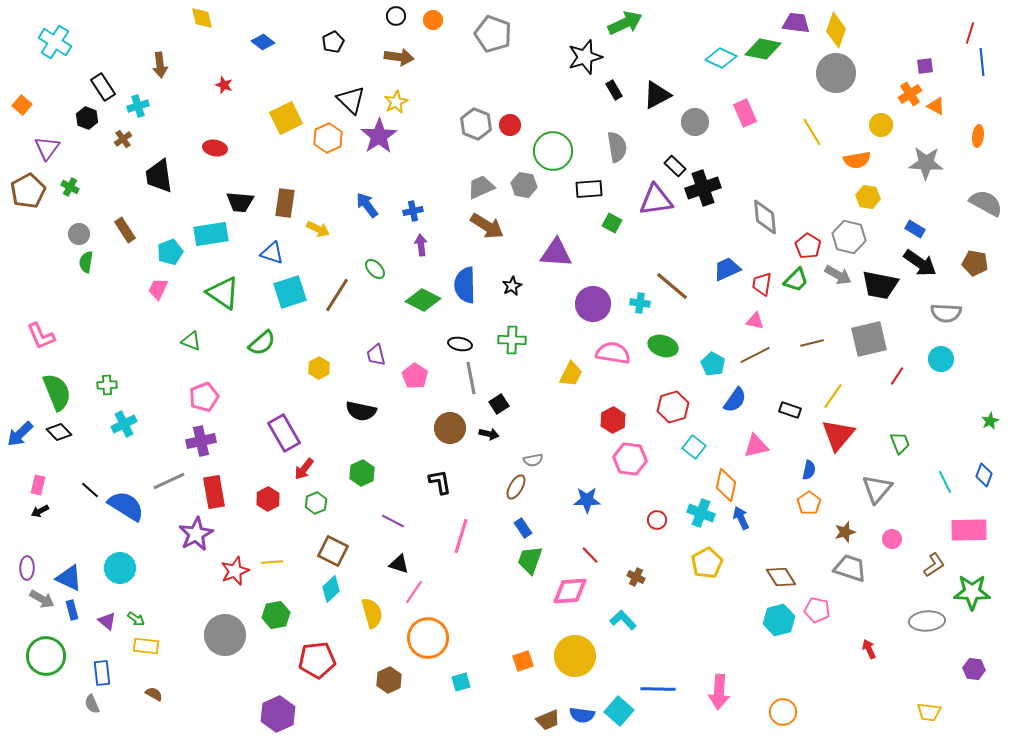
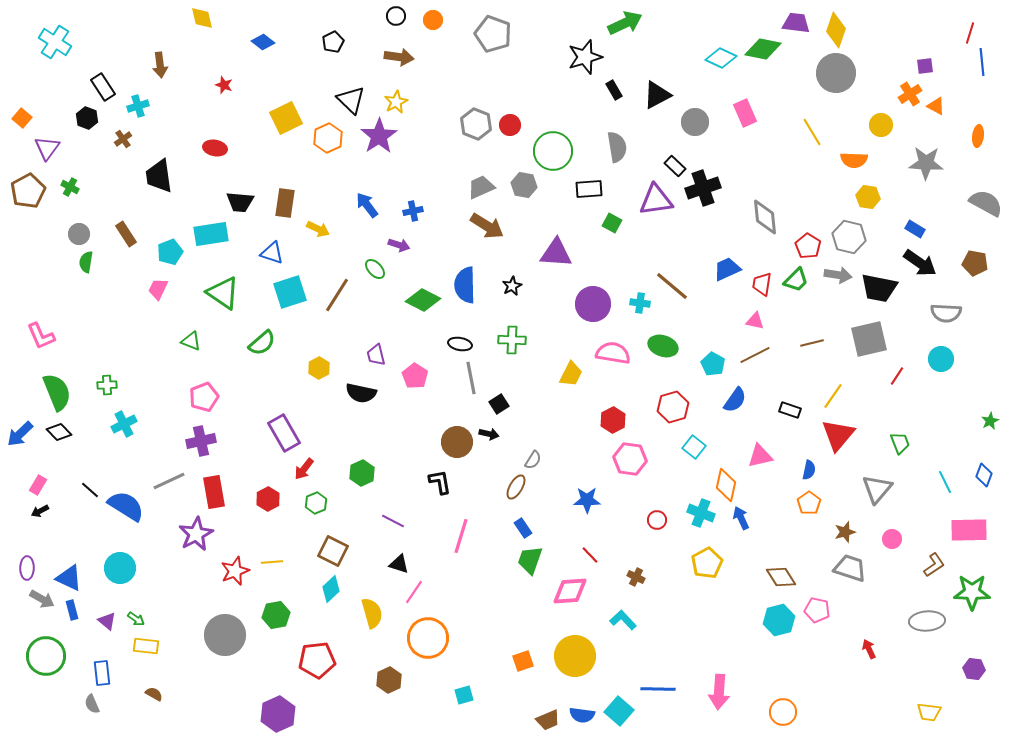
orange square at (22, 105): moved 13 px down
orange semicircle at (857, 160): moved 3 px left; rotated 12 degrees clockwise
brown rectangle at (125, 230): moved 1 px right, 4 px down
purple arrow at (421, 245): moved 22 px left; rotated 115 degrees clockwise
gray arrow at (838, 275): rotated 20 degrees counterclockwise
black trapezoid at (880, 285): moved 1 px left, 3 px down
black semicircle at (361, 411): moved 18 px up
brown circle at (450, 428): moved 7 px right, 14 px down
pink triangle at (756, 446): moved 4 px right, 10 px down
gray semicircle at (533, 460): rotated 48 degrees counterclockwise
pink rectangle at (38, 485): rotated 18 degrees clockwise
cyan square at (461, 682): moved 3 px right, 13 px down
